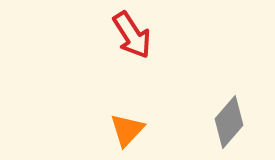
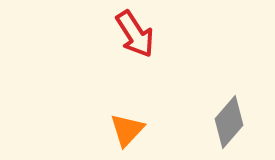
red arrow: moved 3 px right, 1 px up
